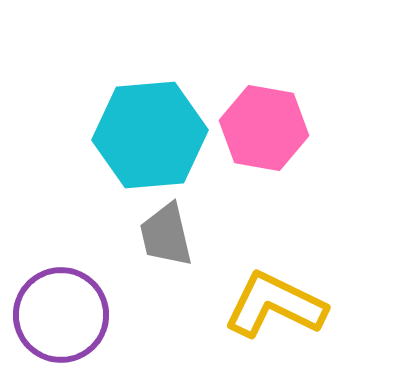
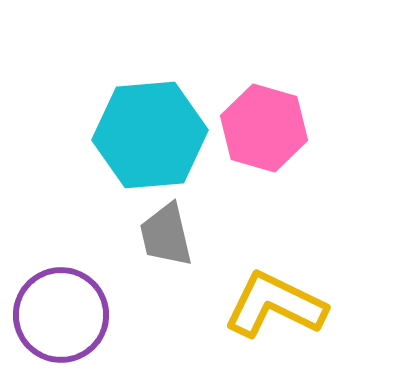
pink hexagon: rotated 6 degrees clockwise
